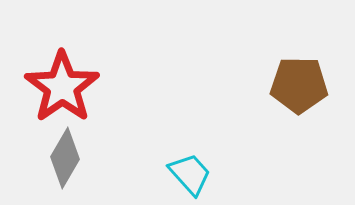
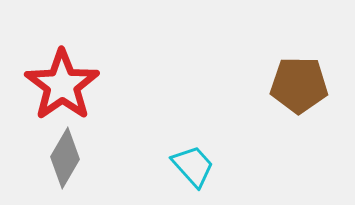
red star: moved 2 px up
cyan trapezoid: moved 3 px right, 8 px up
